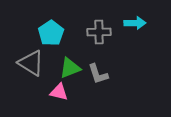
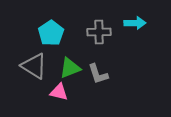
gray triangle: moved 3 px right, 3 px down
